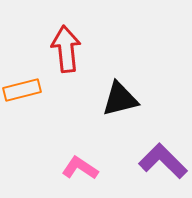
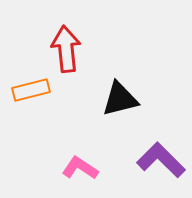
orange rectangle: moved 9 px right
purple L-shape: moved 2 px left, 1 px up
